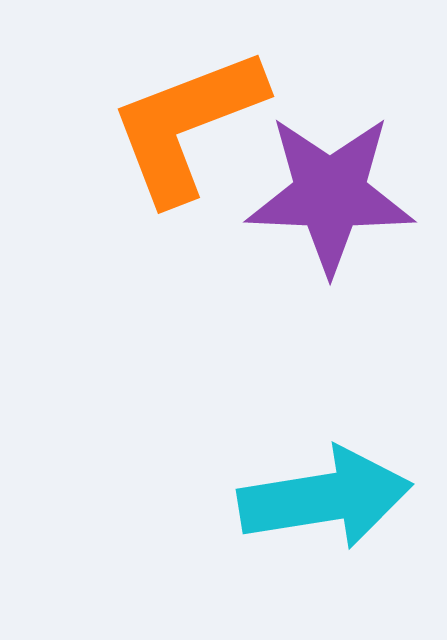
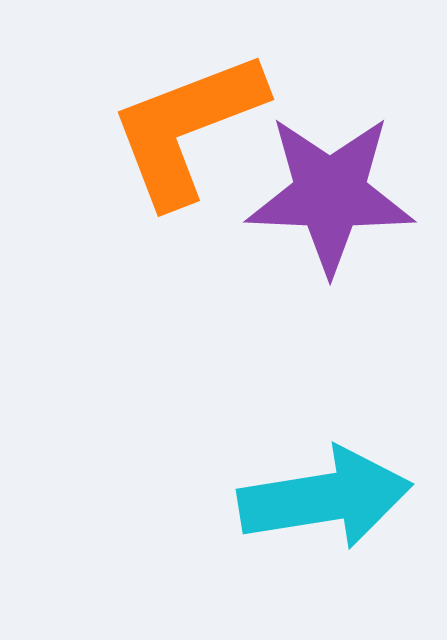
orange L-shape: moved 3 px down
